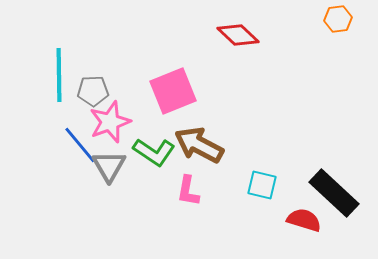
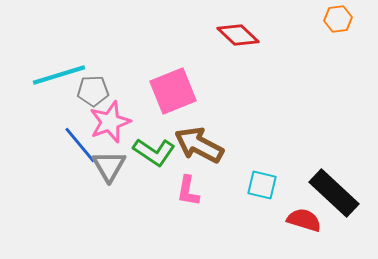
cyan line: rotated 74 degrees clockwise
